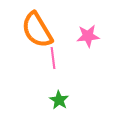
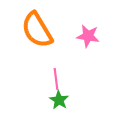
pink star: rotated 15 degrees clockwise
pink line: moved 3 px right, 21 px down
